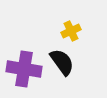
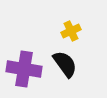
black semicircle: moved 3 px right, 2 px down
